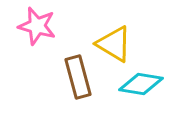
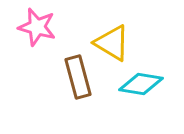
pink star: moved 1 px down
yellow triangle: moved 2 px left, 1 px up
